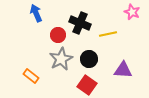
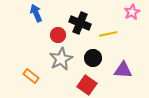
pink star: rotated 21 degrees clockwise
black circle: moved 4 px right, 1 px up
